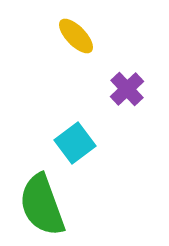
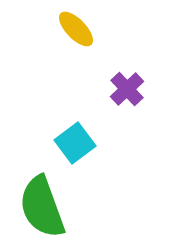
yellow ellipse: moved 7 px up
green semicircle: moved 2 px down
